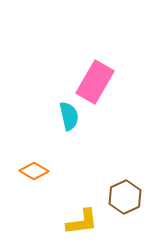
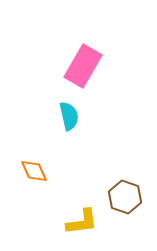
pink rectangle: moved 12 px left, 16 px up
orange diamond: rotated 36 degrees clockwise
brown hexagon: rotated 16 degrees counterclockwise
